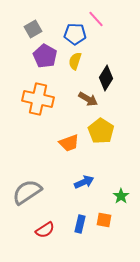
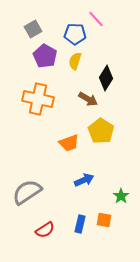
blue arrow: moved 2 px up
